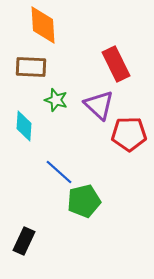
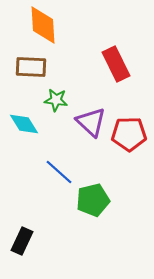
green star: rotated 10 degrees counterclockwise
purple triangle: moved 8 px left, 17 px down
cyan diamond: moved 2 px up; rotated 36 degrees counterclockwise
green pentagon: moved 9 px right, 1 px up
black rectangle: moved 2 px left
